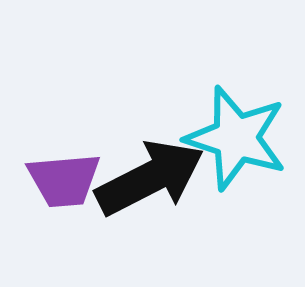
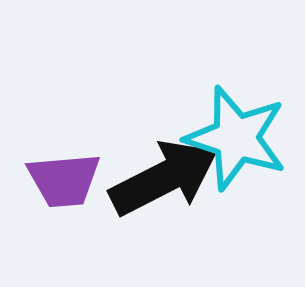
black arrow: moved 14 px right
